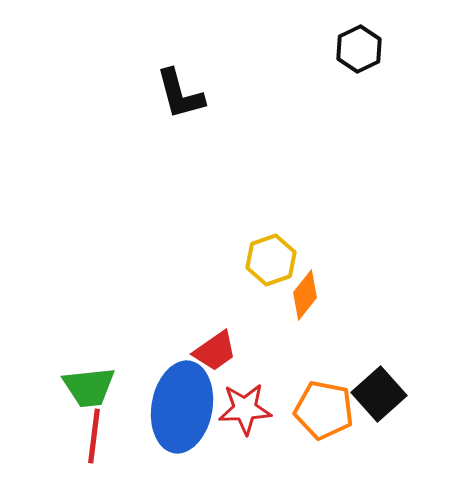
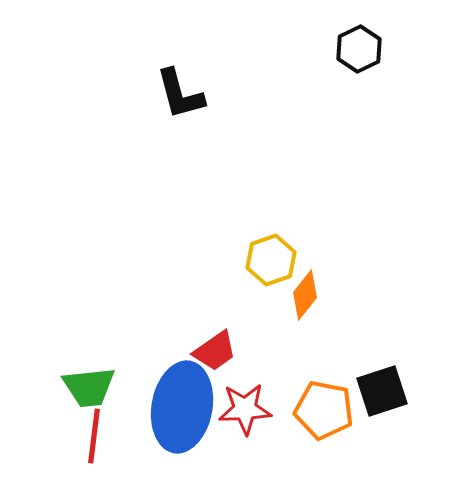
black square: moved 3 px right, 3 px up; rotated 24 degrees clockwise
